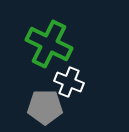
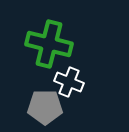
green cross: rotated 12 degrees counterclockwise
